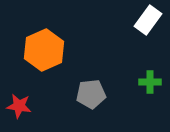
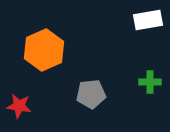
white rectangle: rotated 44 degrees clockwise
